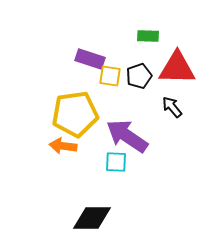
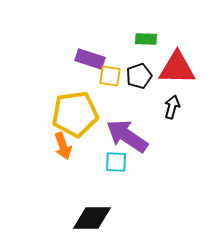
green rectangle: moved 2 px left, 3 px down
black arrow: rotated 55 degrees clockwise
orange arrow: rotated 116 degrees counterclockwise
